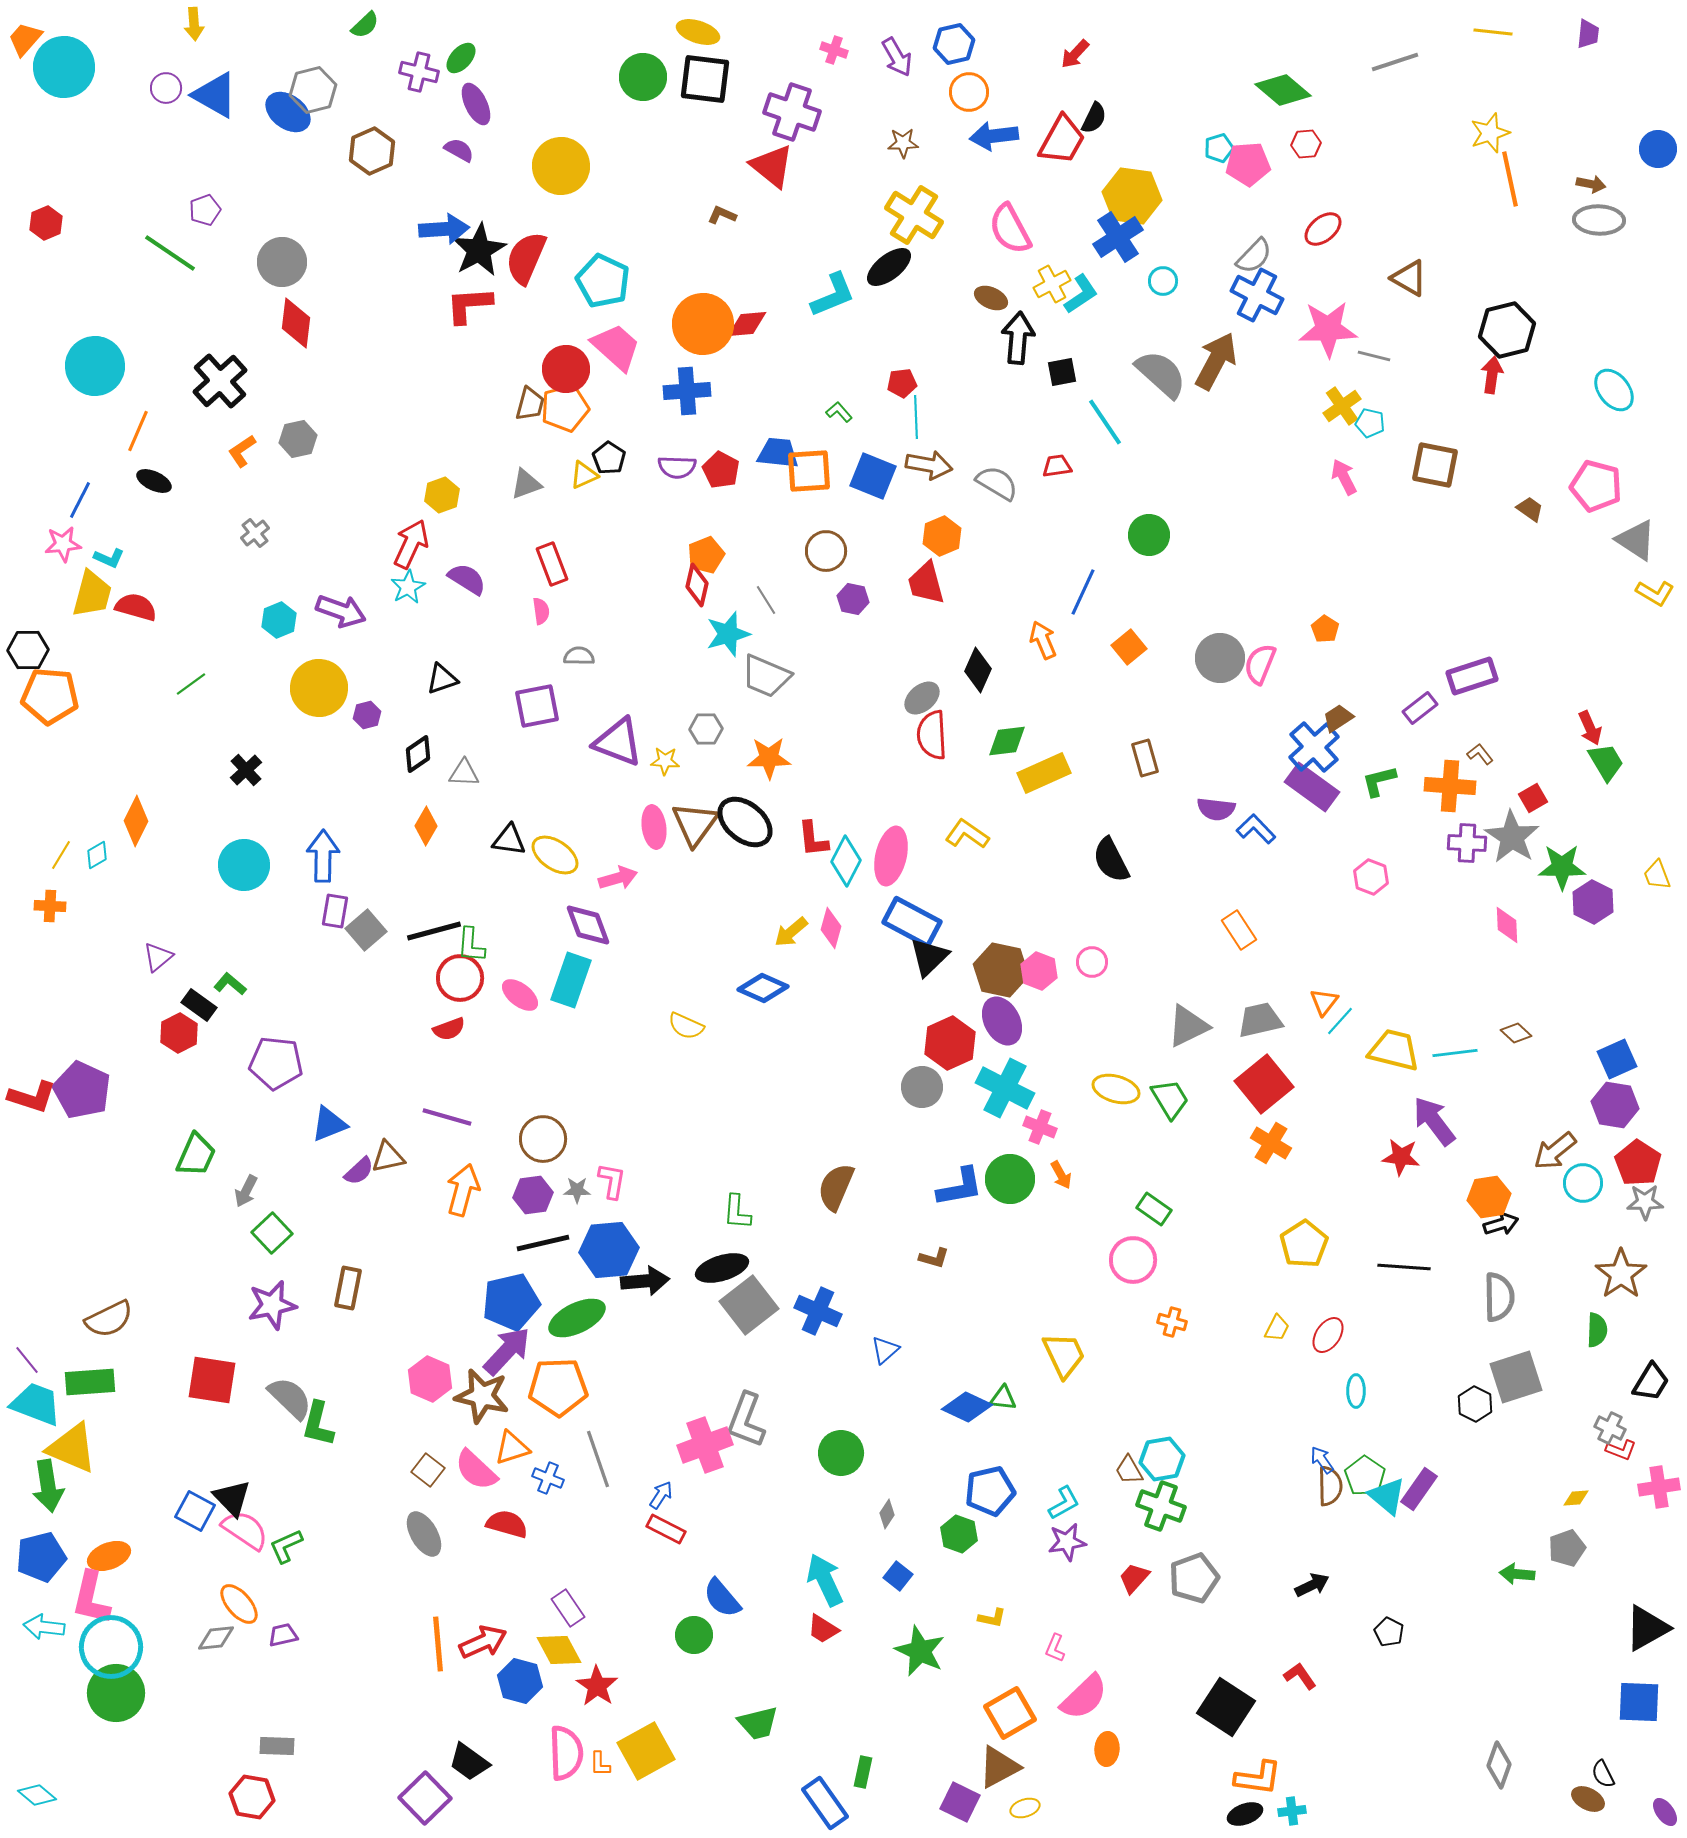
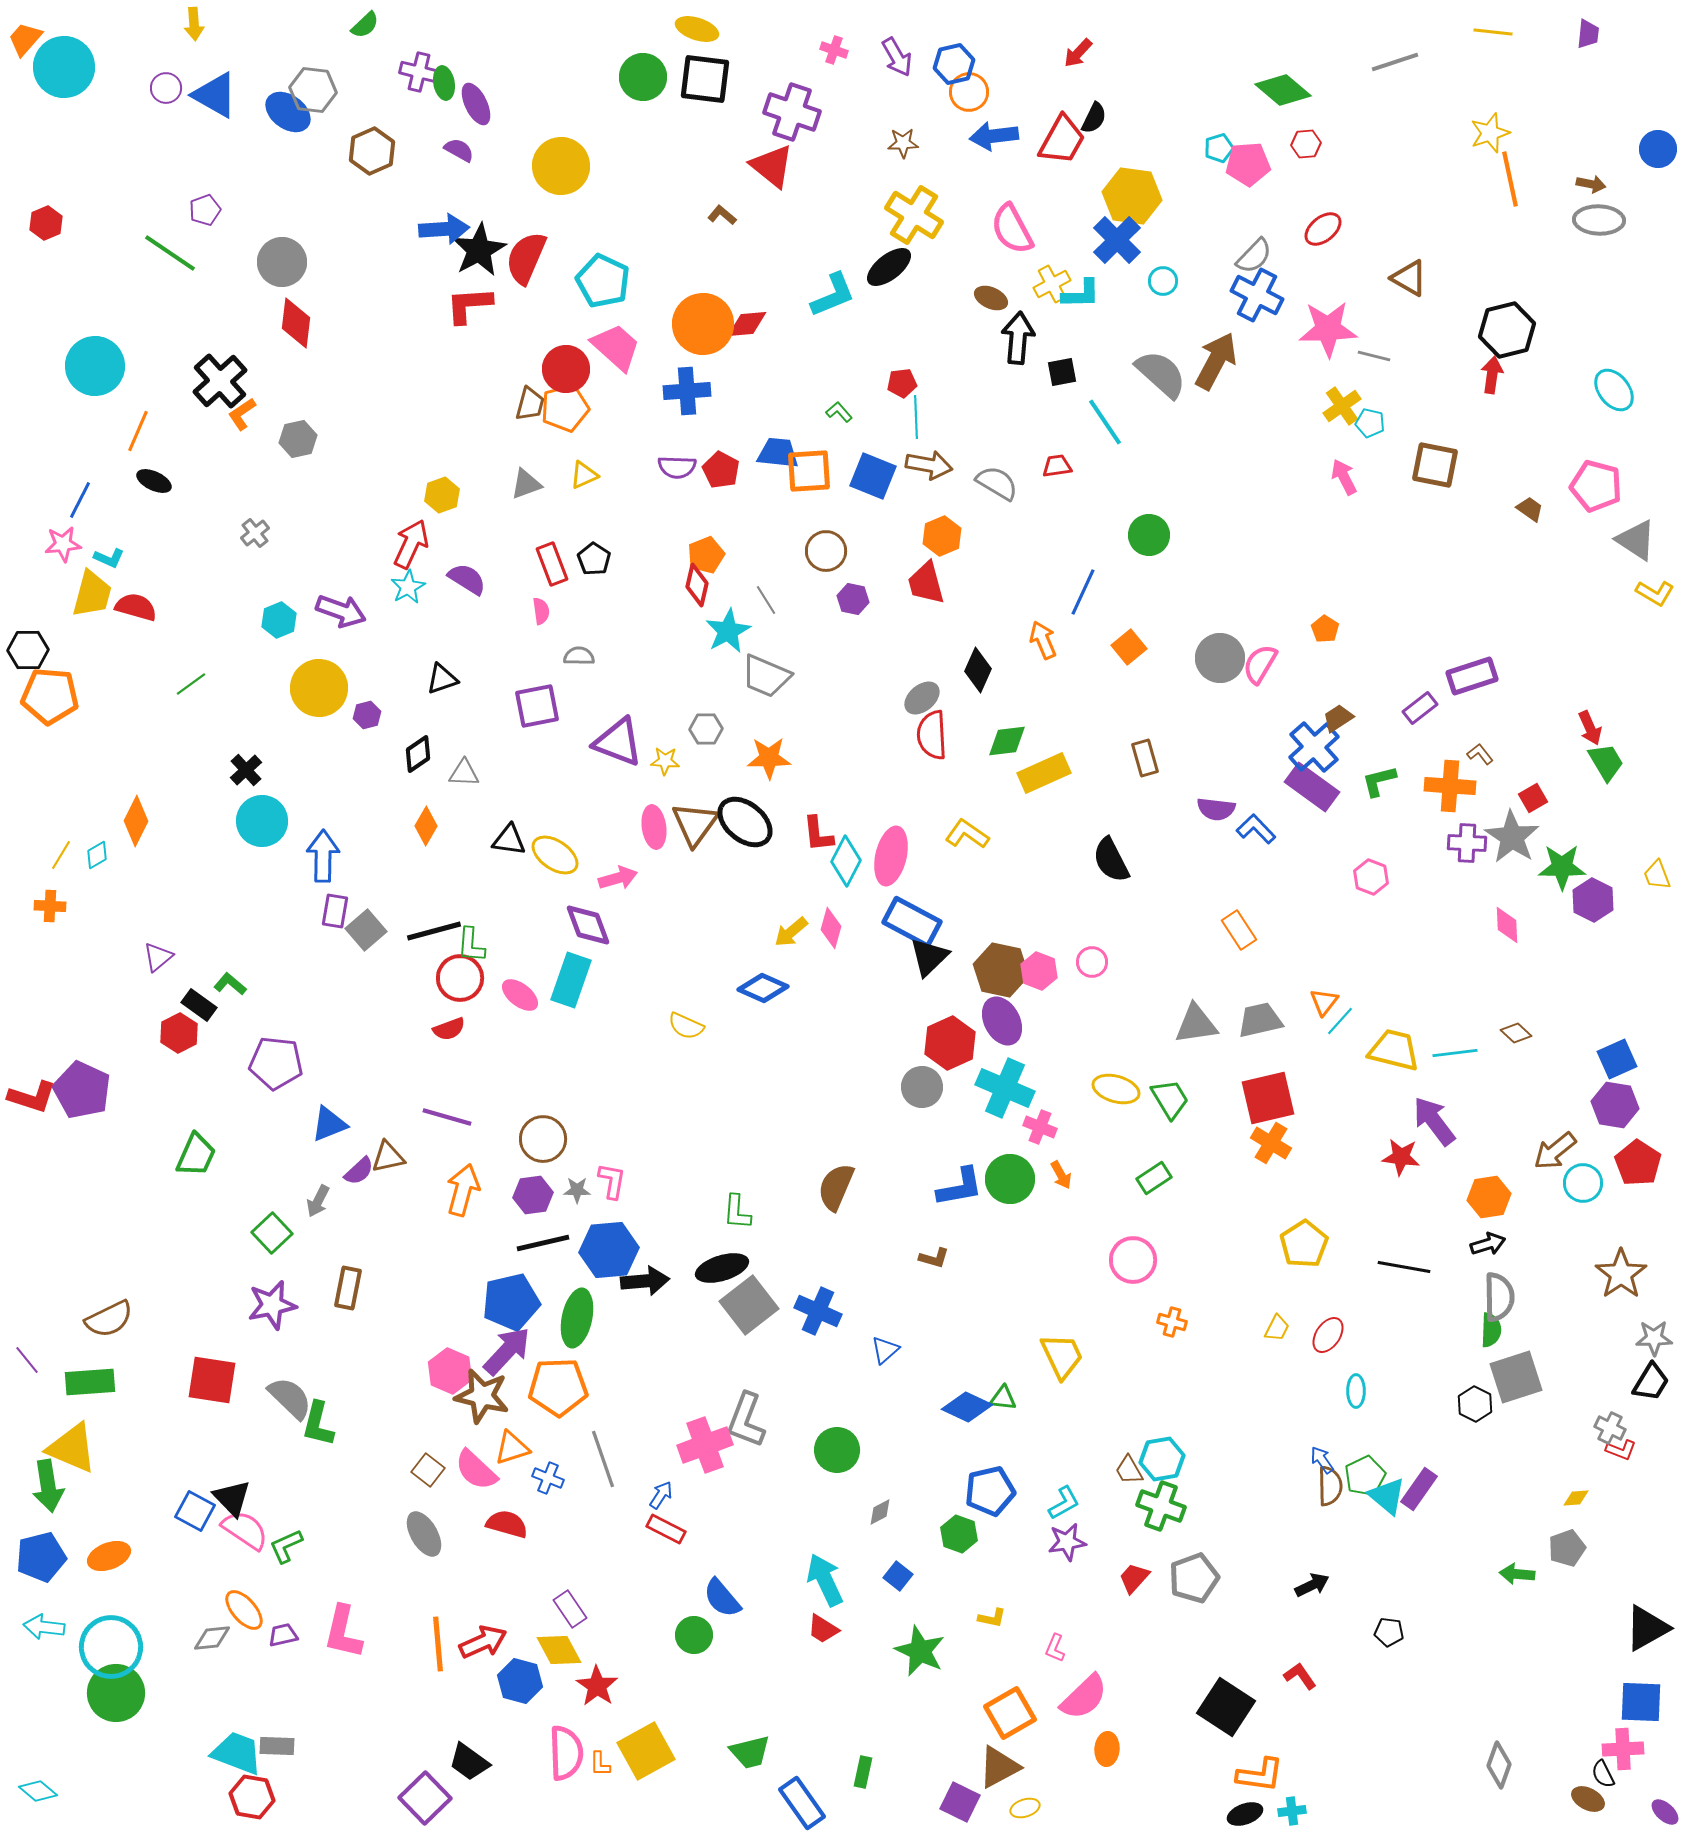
yellow ellipse at (698, 32): moved 1 px left, 3 px up
blue hexagon at (954, 44): moved 20 px down
red arrow at (1075, 54): moved 3 px right, 1 px up
green ellipse at (461, 58): moved 17 px left, 25 px down; rotated 52 degrees counterclockwise
gray hexagon at (313, 90): rotated 21 degrees clockwise
brown L-shape at (722, 215): rotated 16 degrees clockwise
pink semicircle at (1010, 229): moved 2 px right
blue cross at (1118, 237): moved 1 px left, 3 px down; rotated 12 degrees counterclockwise
cyan L-shape at (1081, 294): rotated 33 degrees clockwise
orange L-shape at (242, 451): moved 37 px up
black pentagon at (609, 458): moved 15 px left, 101 px down
cyan star at (728, 634): moved 3 px up; rotated 12 degrees counterclockwise
pink semicircle at (1260, 664): rotated 9 degrees clockwise
red L-shape at (813, 839): moved 5 px right, 5 px up
cyan circle at (244, 865): moved 18 px right, 44 px up
purple hexagon at (1593, 902): moved 2 px up
gray triangle at (1188, 1026): moved 8 px right, 2 px up; rotated 18 degrees clockwise
red square at (1264, 1084): moved 4 px right, 14 px down; rotated 26 degrees clockwise
cyan cross at (1005, 1088): rotated 4 degrees counterclockwise
gray arrow at (246, 1191): moved 72 px right, 10 px down
gray star at (1645, 1202): moved 9 px right, 136 px down
green rectangle at (1154, 1209): moved 31 px up; rotated 68 degrees counterclockwise
black arrow at (1501, 1224): moved 13 px left, 20 px down
black line at (1404, 1267): rotated 6 degrees clockwise
green ellipse at (577, 1318): rotated 52 degrees counterclockwise
green semicircle at (1597, 1330): moved 106 px left
yellow trapezoid at (1064, 1355): moved 2 px left, 1 px down
pink hexagon at (430, 1379): moved 20 px right, 8 px up
cyan trapezoid at (36, 1404): moved 201 px right, 349 px down
green circle at (841, 1453): moved 4 px left, 3 px up
gray line at (598, 1459): moved 5 px right
green pentagon at (1365, 1476): rotated 12 degrees clockwise
pink cross at (1659, 1487): moved 36 px left, 262 px down; rotated 6 degrees clockwise
gray diamond at (887, 1514): moved 7 px left, 2 px up; rotated 28 degrees clockwise
pink L-shape at (91, 1598): moved 252 px right, 34 px down
orange ellipse at (239, 1604): moved 5 px right, 6 px down
purple rectangle at (568, 1608): moved 2 px right, 1 px down
black pentagon at (1389, 1632): rotated 20 degrees counterclockwise
gray diamond at (216, 1638): moved 4 px left
blue square at (1639, 1702): moved 2 px right
green trapezoid at (758, 1723): moved 8 px left, 29 px down
orange L-shape at (1258, 1778): moved 2 px right, 3 px up
cyan diamond at (37, 1795): moved 1 px right, 4 px up
blue rectangle at (825, 1803): moved 23 px left
purple ellipse at (1665, 1812): rotated 12 degrees counterclockwise
